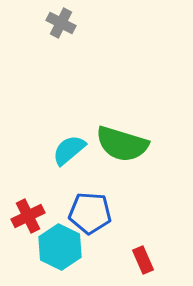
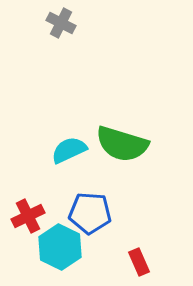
cyan semicircle: rotated 15 degrees clockwise
red rectangle: moved 4 px left, 2 px down
